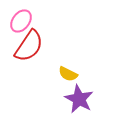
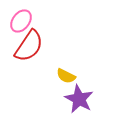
yellow semicircle: moved 2 px left, 2 px down
